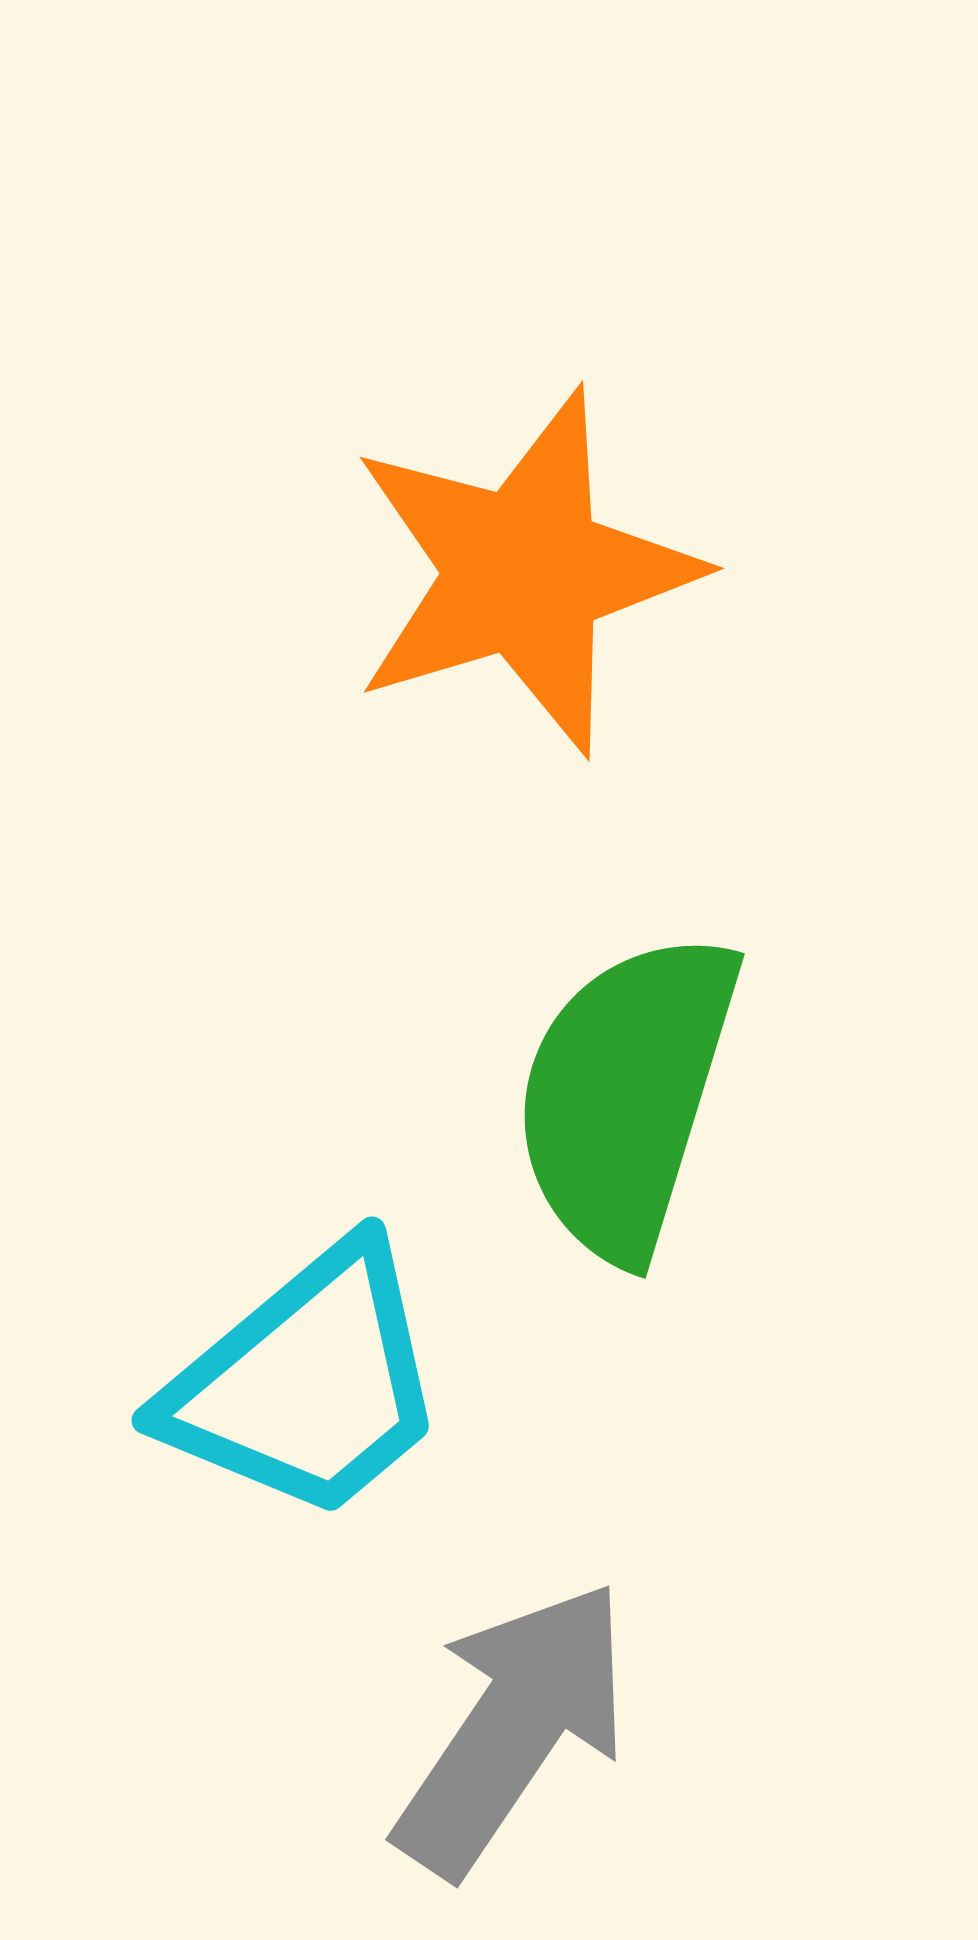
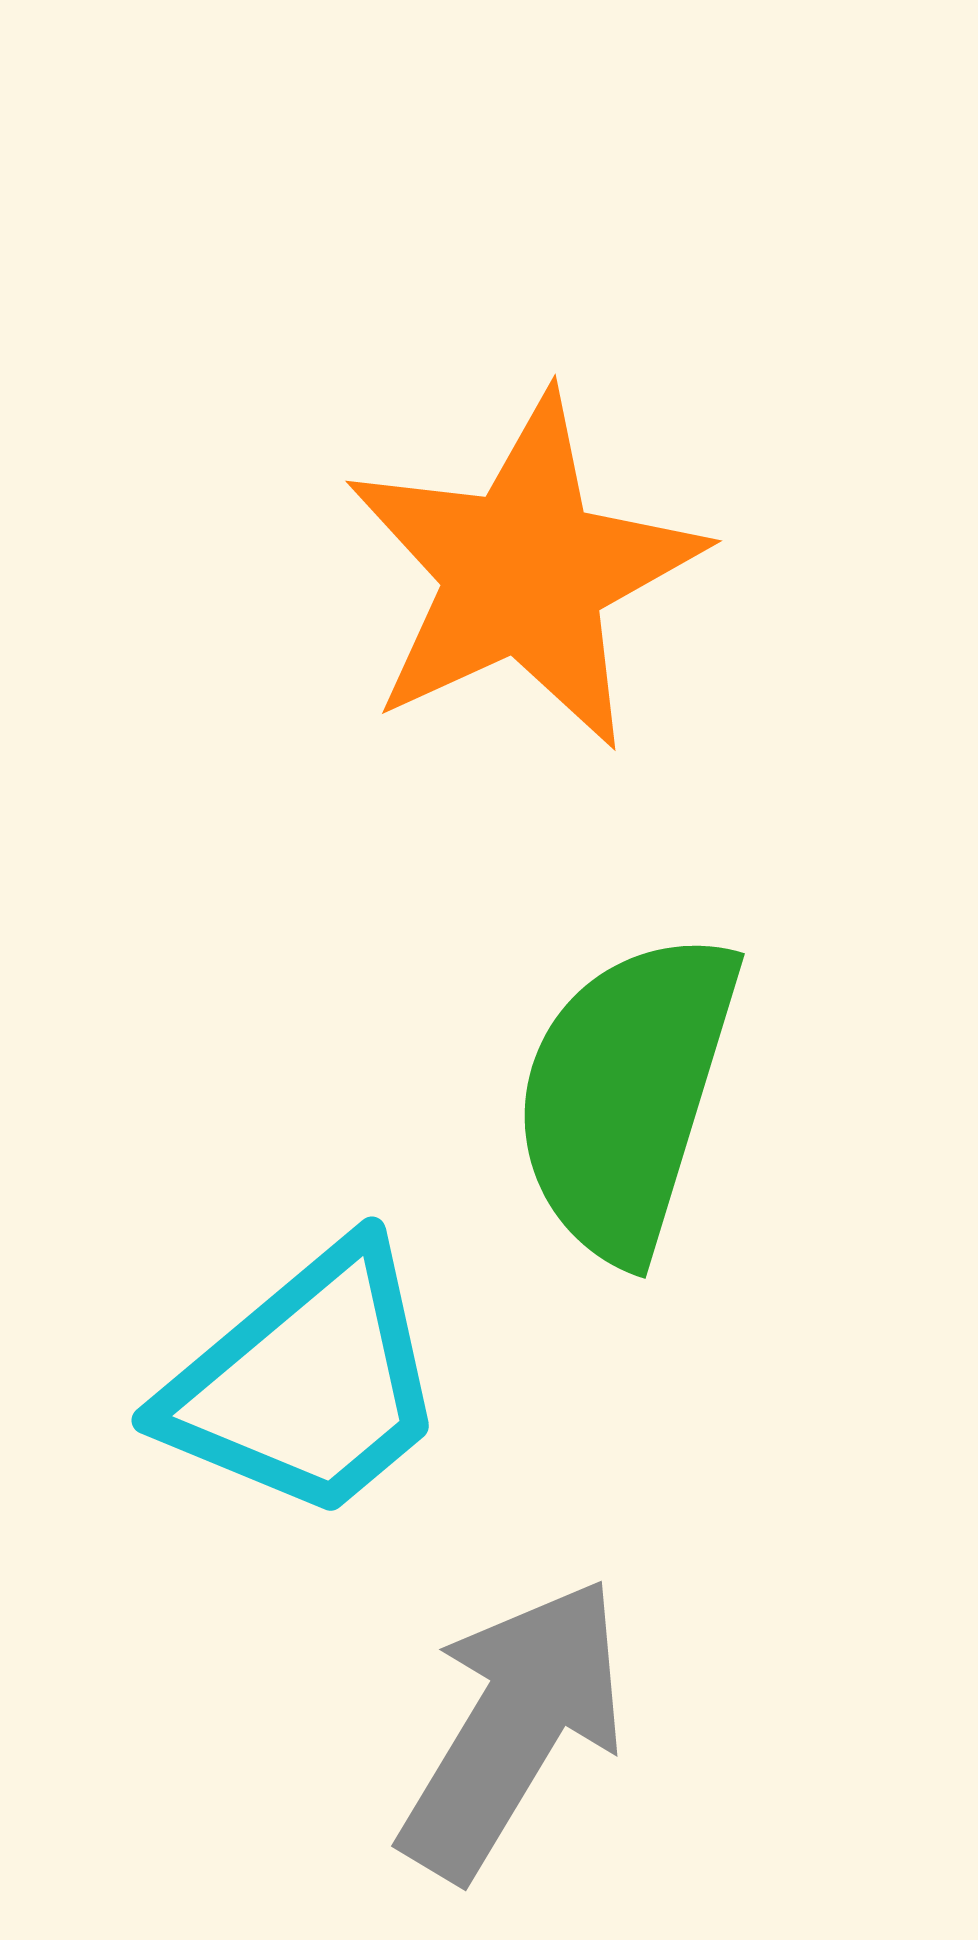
orange star: rotated 8 degrees counterclockwise
gray arrow: rotated 3 degrees counterclockwise
